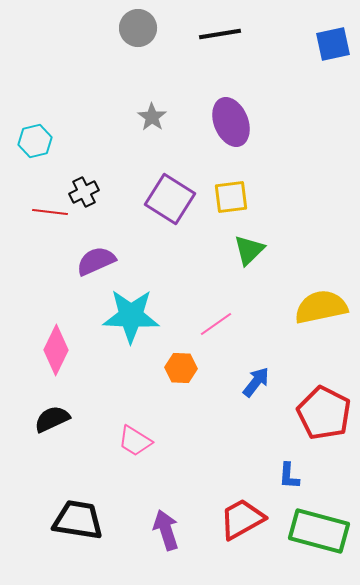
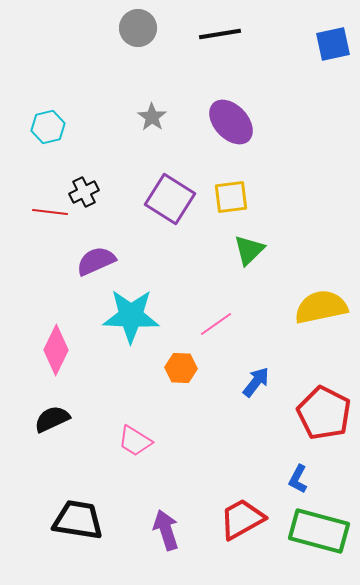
purple ellipse: rotated 21 degrees counterclockwise
cyan hexagon: moved 13 px right, 14 px up
blue L-shape: moved 9 px right, 3 px down; rotated 24 degrees clockwise
